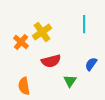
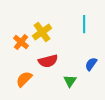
red semicircle: moved 3 px left
orange semicircle: moved 7 px up; rotated 54 degrees clockwise
